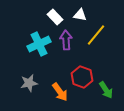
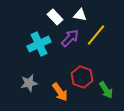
purple arrow: moved 4 px right, 2 px up; rotated 48 degrees clockwise
